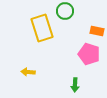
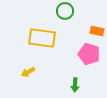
yellow rectangle: moved 10 px down; rotated 64 degrees counterclockwise
yellow arrow: rotated 32 degrees counterclockwise
